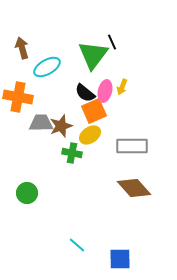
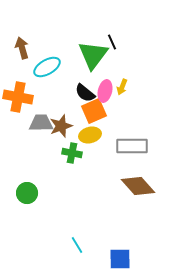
yellow ellipse: rotated 20 degrees clockwise
brown diamond: moved 4 px right, 2 px up
cyan line: rotated 18 degrees clockwise
